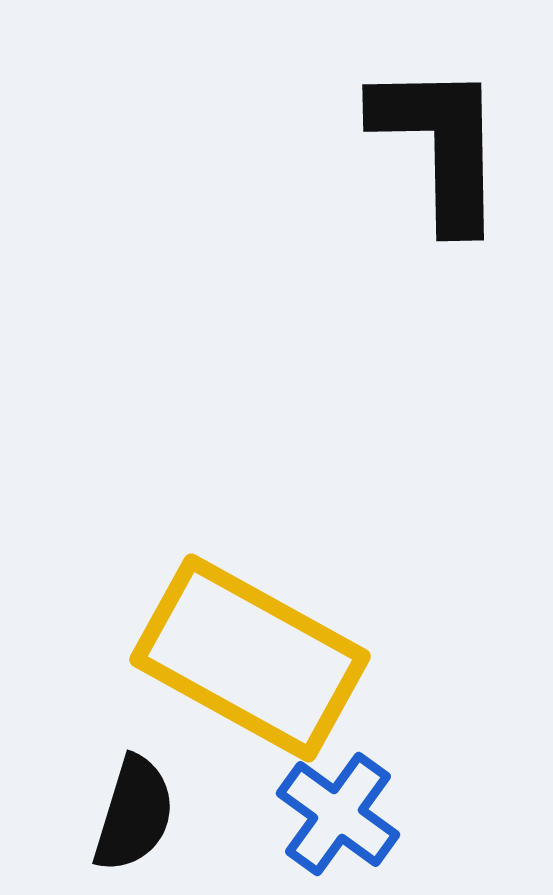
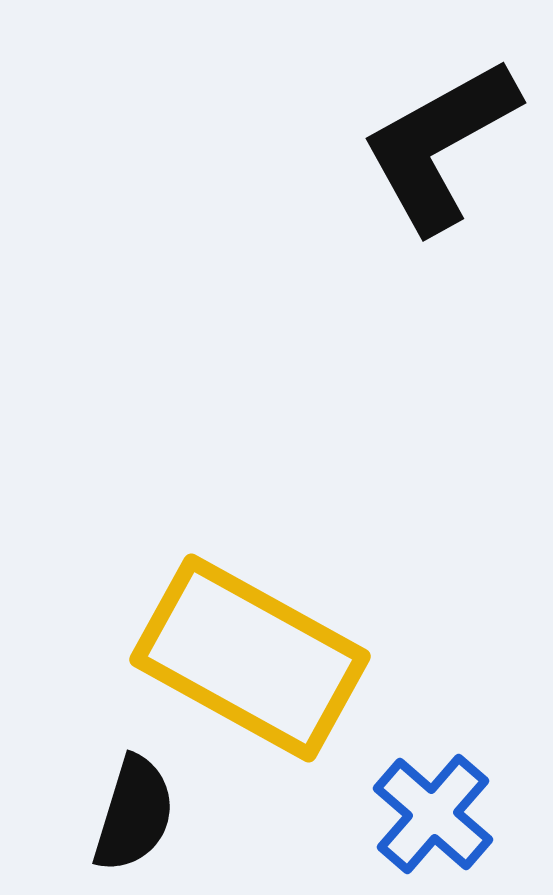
black L-shape: rotated 118 degrees counterclockwise
blue cross: moved 95 px right; rotated 5 degrees clockwise
